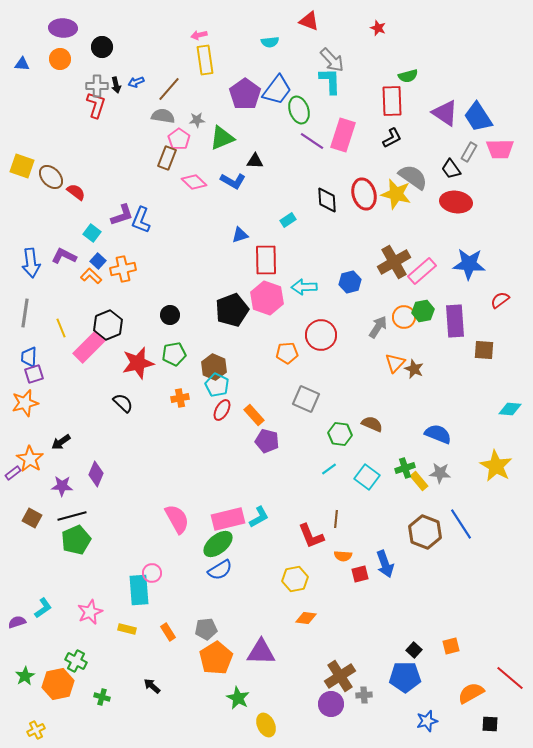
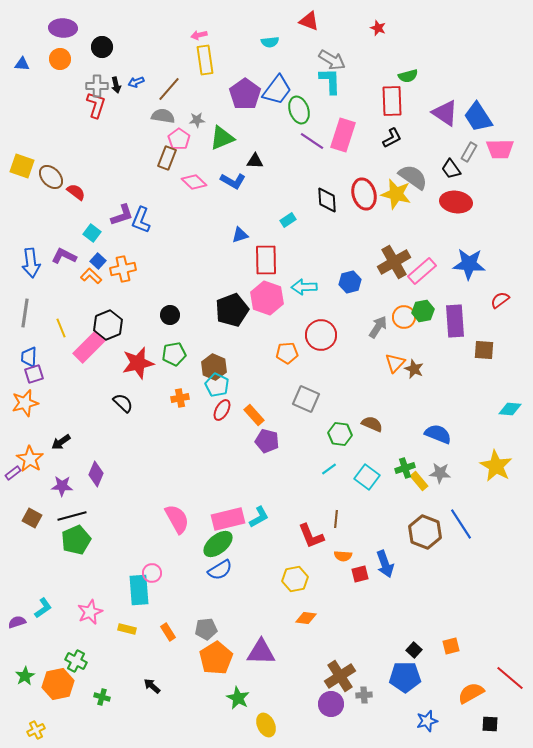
gray arrow at (332, 60): rotated 16 degrees counterclockwise
